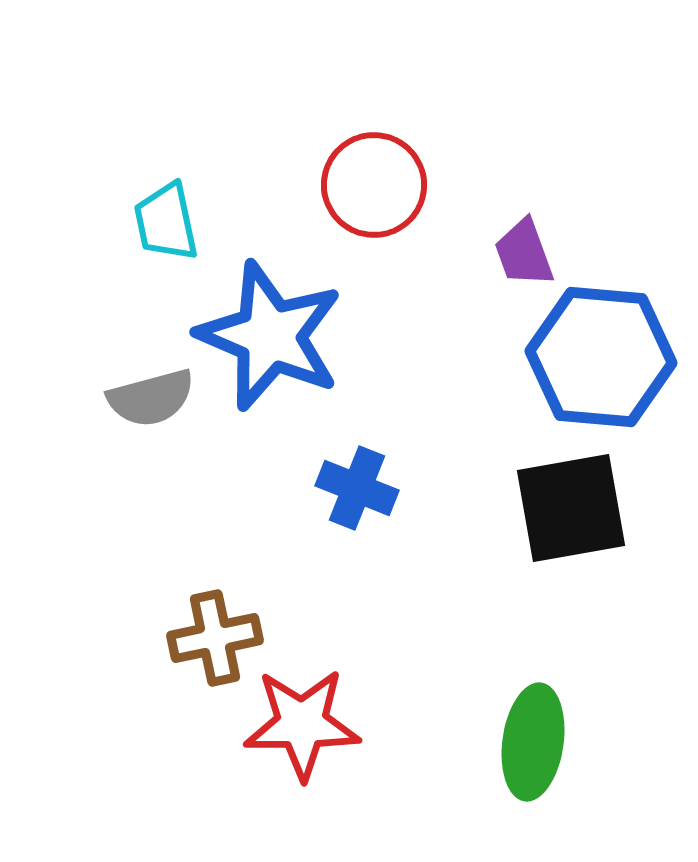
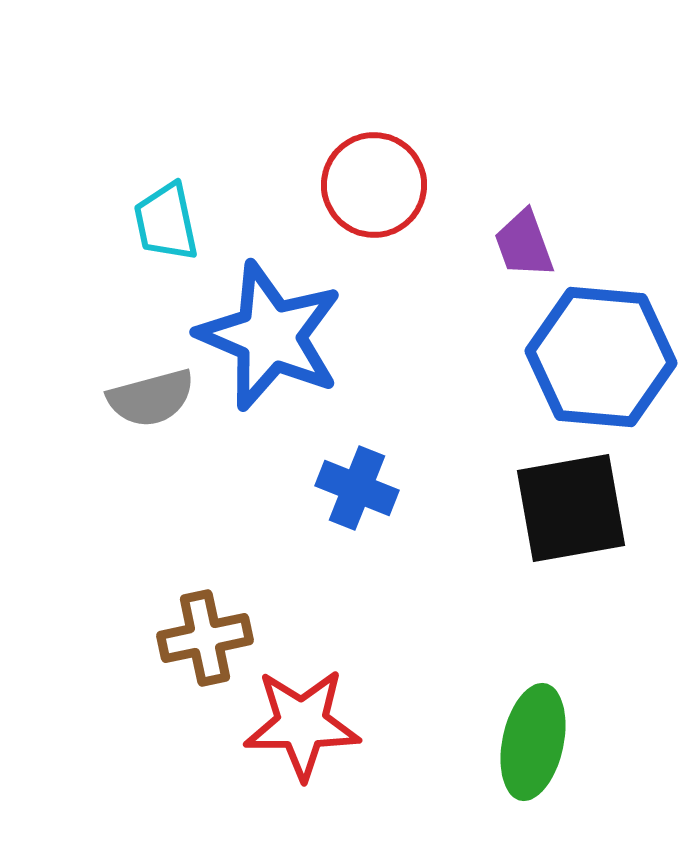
purple trapezoid: moved 9 px up
brown cross: moved 10 px left
green ellipse: rotated 4 degrees clockwise
